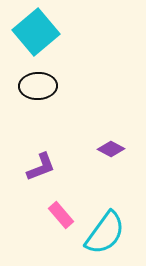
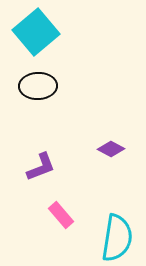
cyan semicircle: moved 12 px right, 5 px down; rotated 27 degrees counterclockwise
